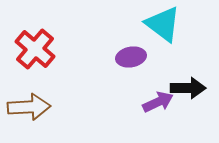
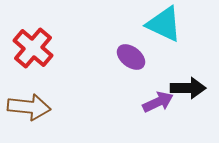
cyan triangle: moved 1 px right; rotated 12 degrees counterclockwise
red cross: moved 2 px left, 1 px up
purple ellipse: rotated 48 degrees clockwise
brown arrow: rotated 9 degrees clockwise
